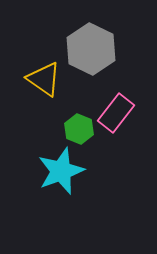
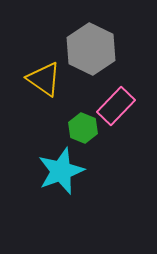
pink rectangle: moved 7 px up; rotated 6 degrees clockwise
green hexagon: moved 4 px right, 1 px up
